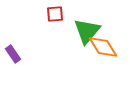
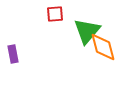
orange diamond: rotated 16 degrees clockwise
purple rectangle: rotated 24 degrees clockwise
